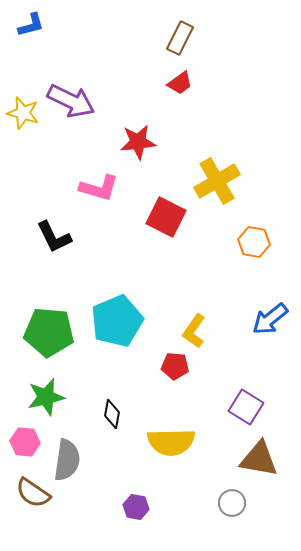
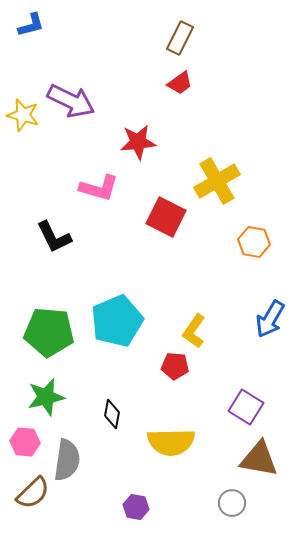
yellow star: moved 2 px down
blue arrow: rotated 21 degrees counterclockwise
brown semicircle: rotated 78 degrees counterclockwise
